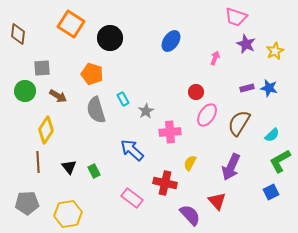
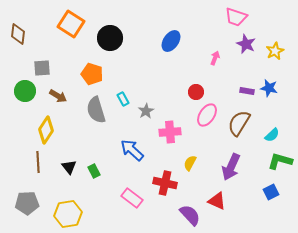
purple rectangle: moved 3 px down; rotated 24 degrees clockwise
green L-shape: rotated 45 degrees clockwise
red triangle: rotated 24 degrees counterclockwise
